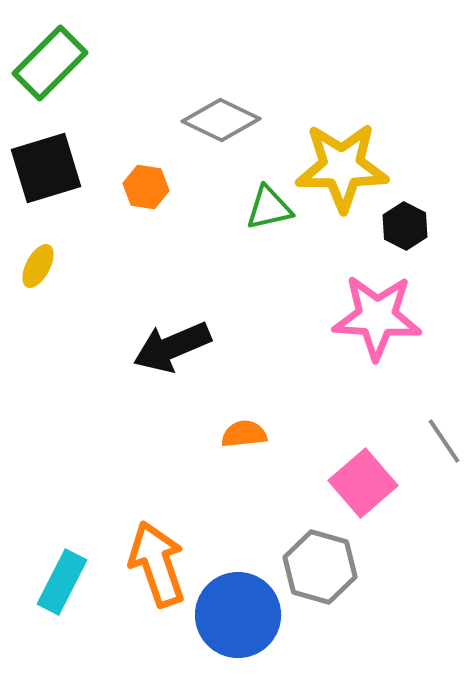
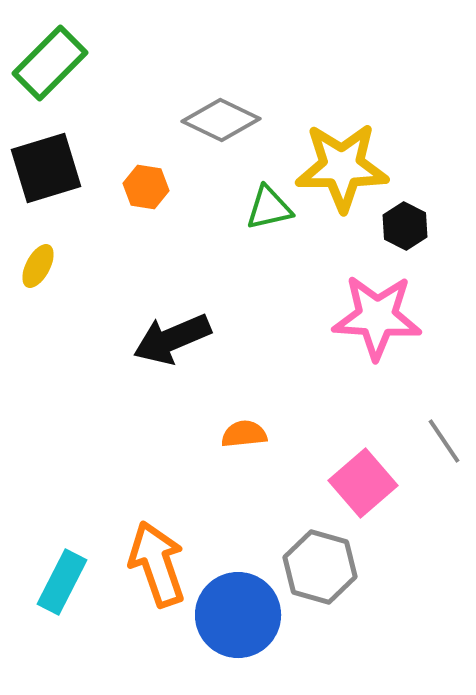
black arrow: moved 8 px up
